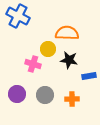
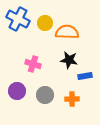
blue cross: moved 3 px down
orange semicircle: moved 1 px up
yellow circle: moved 3 px left, 26 px up
blue rectangle: moved 4 px left
purple circle: moved 3 px up
